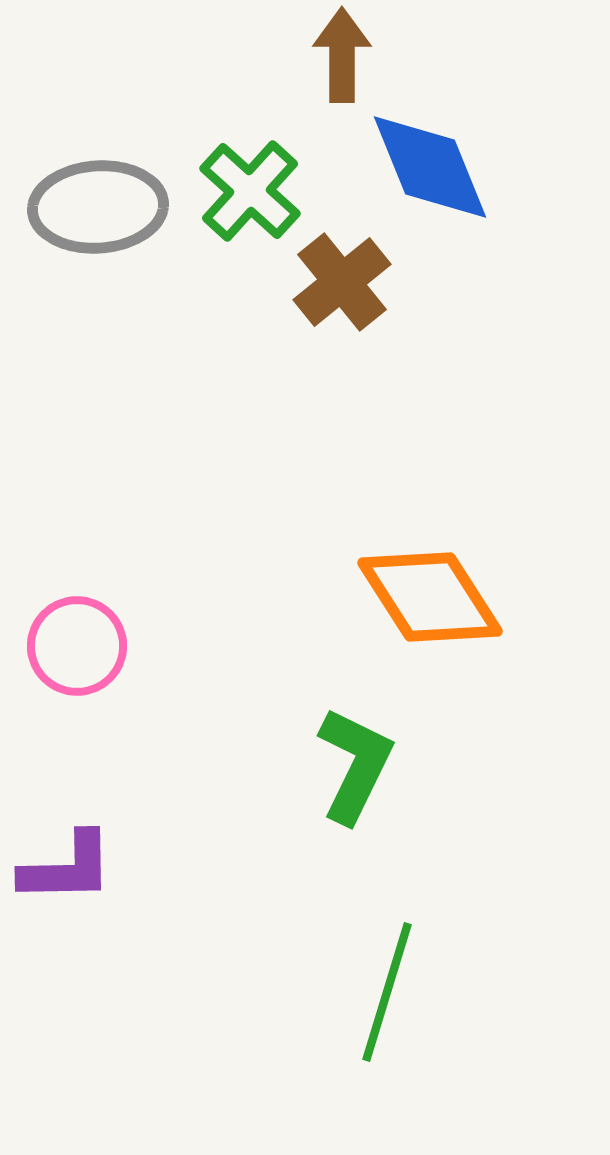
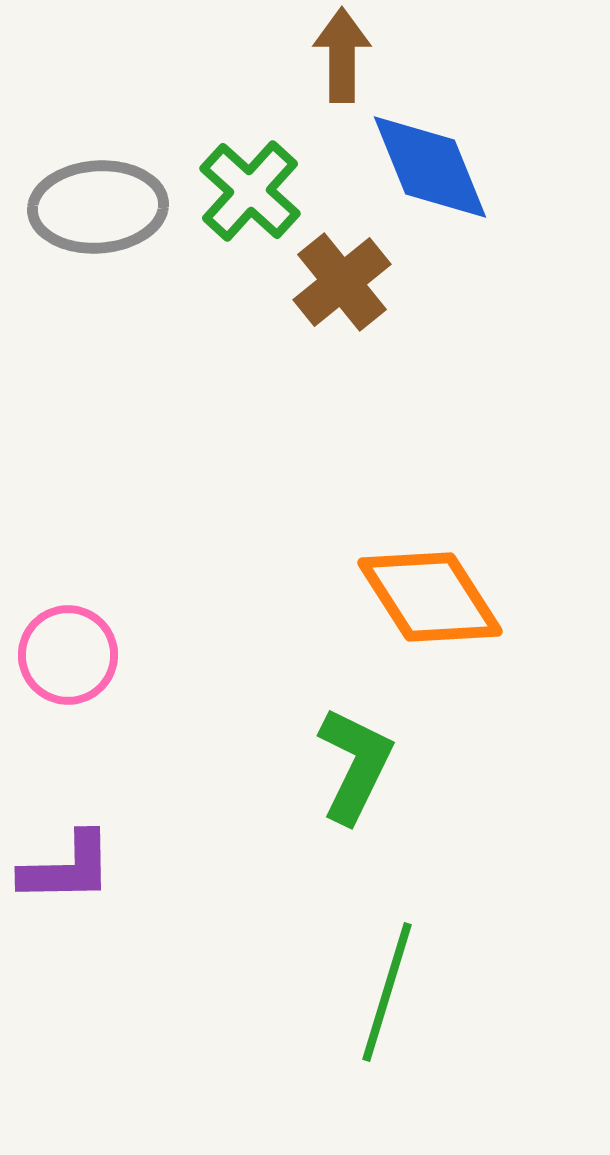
pink circle: moved 9 px left, 9 px down
